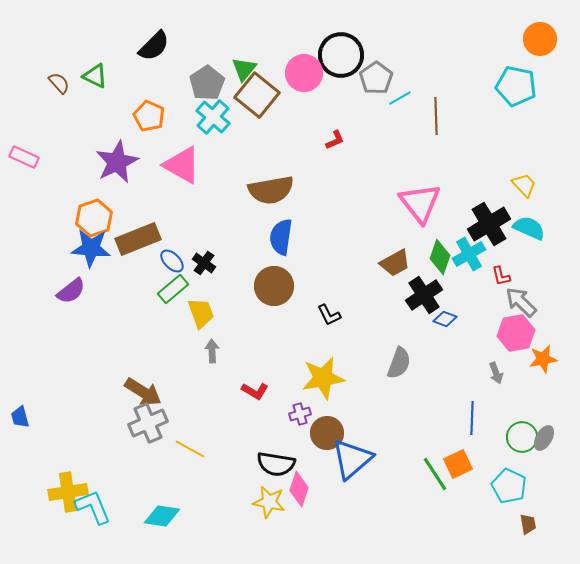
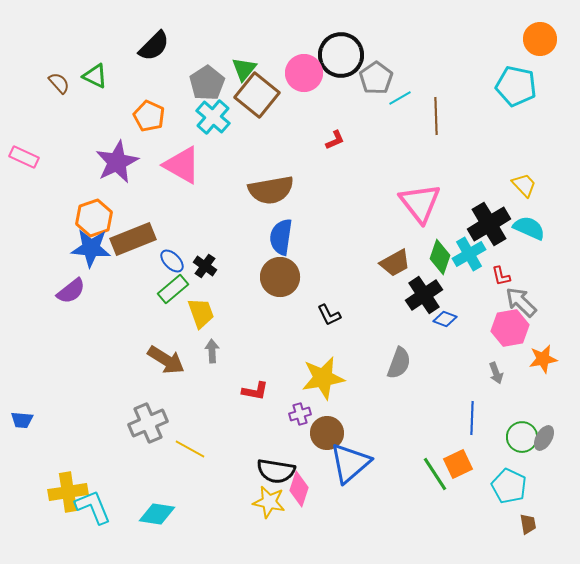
brown rectangle at (138, 239): moved 5 px left
black cross at (204, 263): moved 1 px right, 3 px down
brown circle at (274, 286): moved 6 px right, 9 px up
pink hexagon at (516, 333): moved 6 px left, 5 px up
red L-shape at (255, 391): rotated 20 degrees counterclockwise
brown arrow at (143, 392): moved 23 px right, 32 px up
blue trapezoid at (20, 417): moved 2 px right, 3 px down; rotated 70 degrees counterclockwise
blue triangle at (352, 459): moved 2 px left, 4 px down
black semicircle at (276, 464): moved 7 px down
cyan diamond at (162, 516): moved 5 px left, 2 px up
